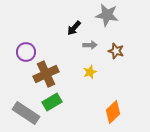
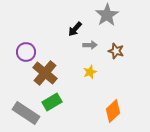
gray star: rotated 30 degrees clockwise
black arrow: moved 1 px right, 1 px down
brown cross: moved 1 px left, 1 px up; rotated 25 degrees counterclockwise
orange diamond: moved 1 px up
